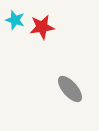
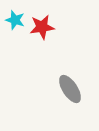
gray ellipse: rotated 8 degrees clockwise
